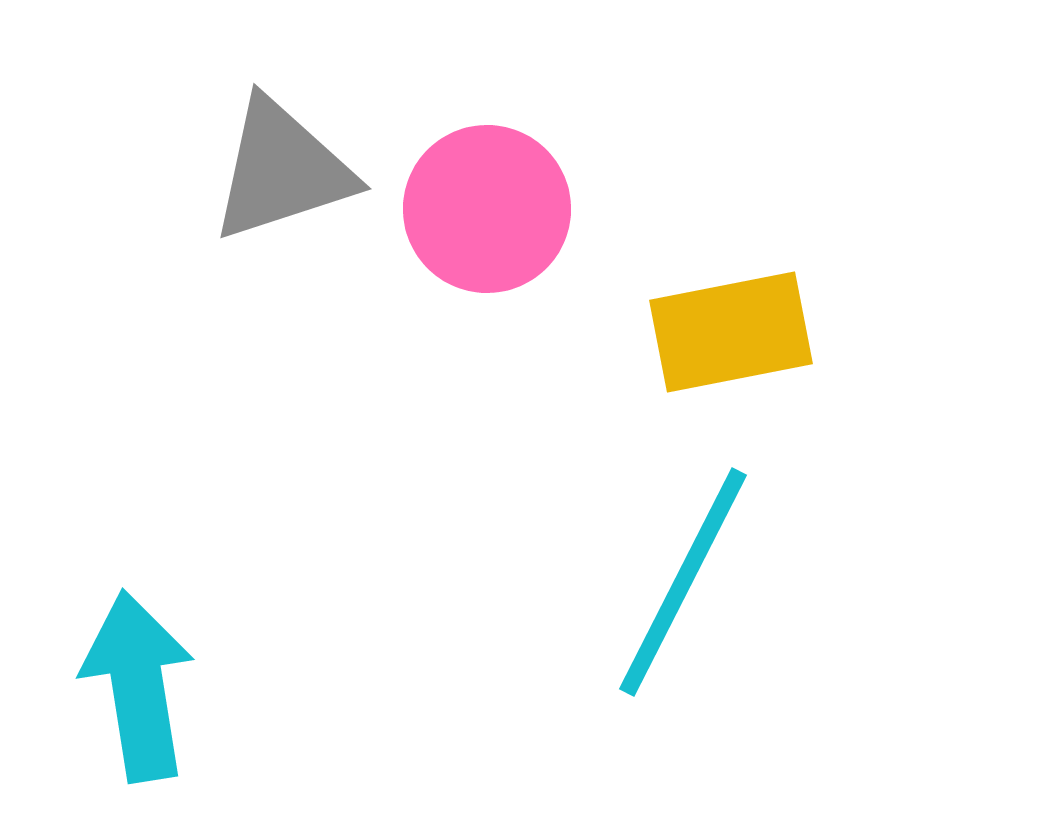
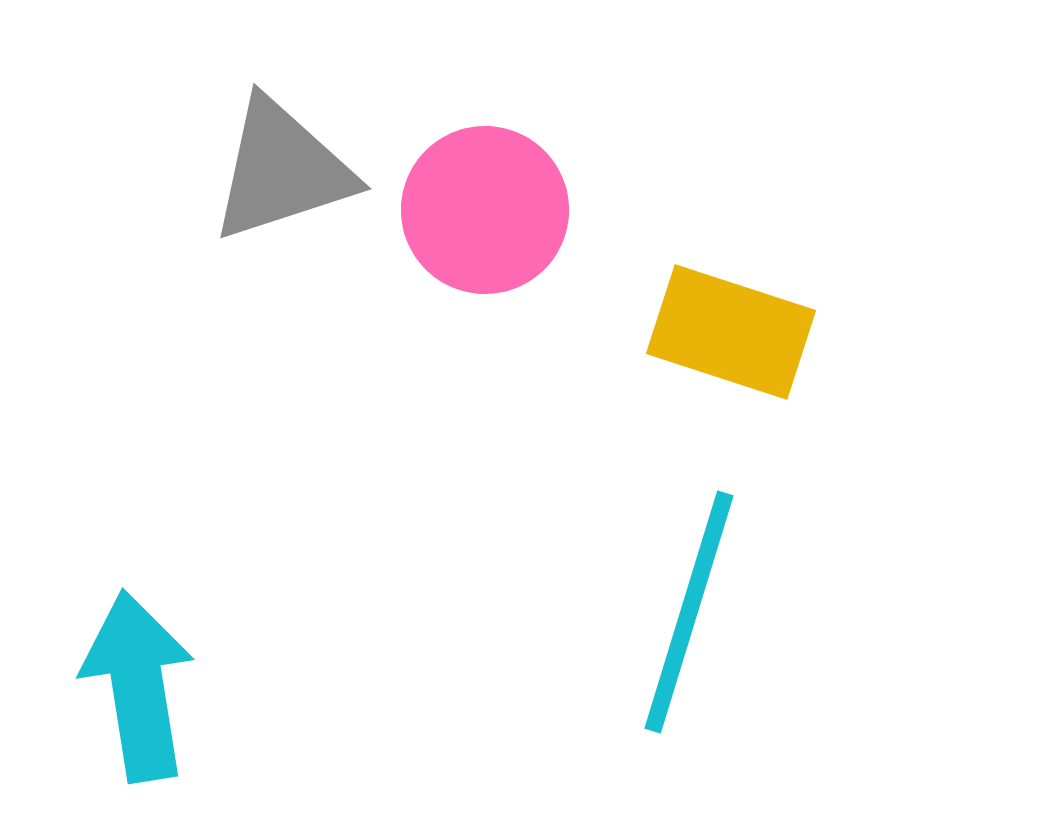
pink circle: moved 2 px left, 1 px down
yellow rectangle: rotated 29 degrees clockwise
cyan line: moved 6 px right, 30 px down; rotated 10 degrees counterclockwise
